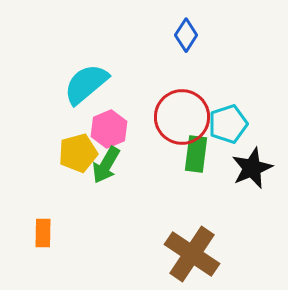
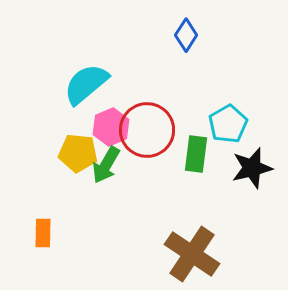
red circle: moved 35 px left, 13 px down
cyan pentagon: rotated 12 degrees counterclockwise
pink hexagon: moved 2 px right, 2 px up
yellow pentagon: rotated 21 degrees clockwise
black star: rotated 9 degrees clockwise
